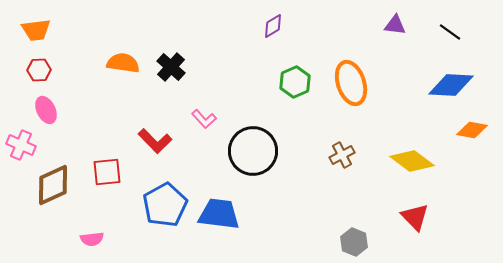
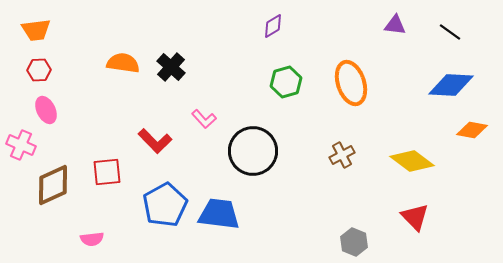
green hexagon: moved 9 px left; rotated 8 degrees clockwise
